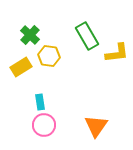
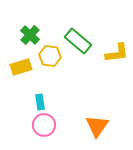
green rectangle: moved 9 px left, 5 px down; rotated 20 degrees counterclockwise
yellow hexagon: moved 1 px right
yellow rectangle: rotated 15 degrees clockwise
orange triangle: moved 1 px right
